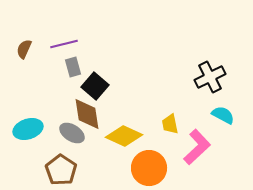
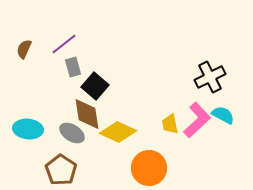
purple line: rotated 24 degrees counterclockwise
cyan ellipse: rotated 24 degrees clockwise
yellow diamond: moved 6 px left, 4 px up
pink L-shape: moved 27 px up
